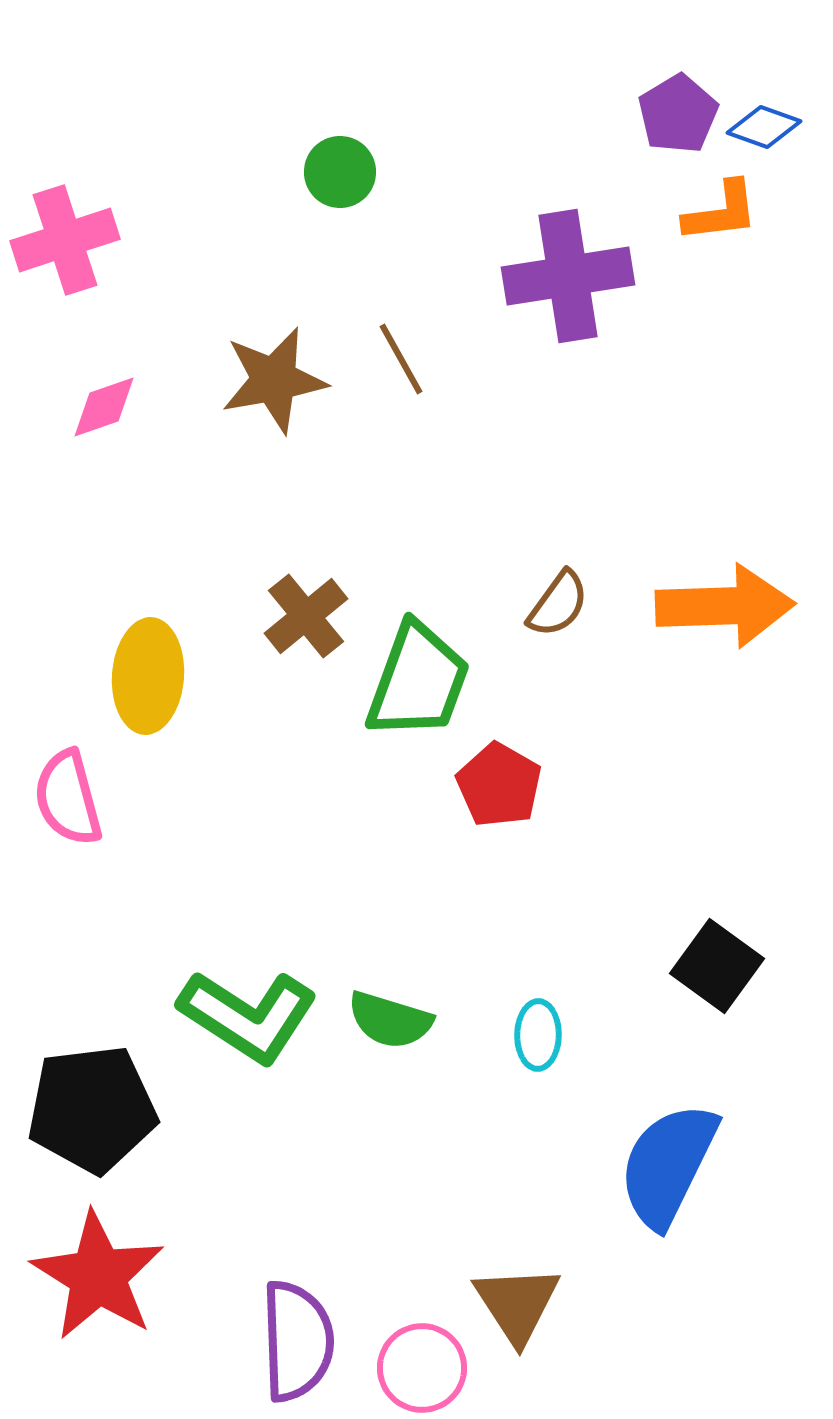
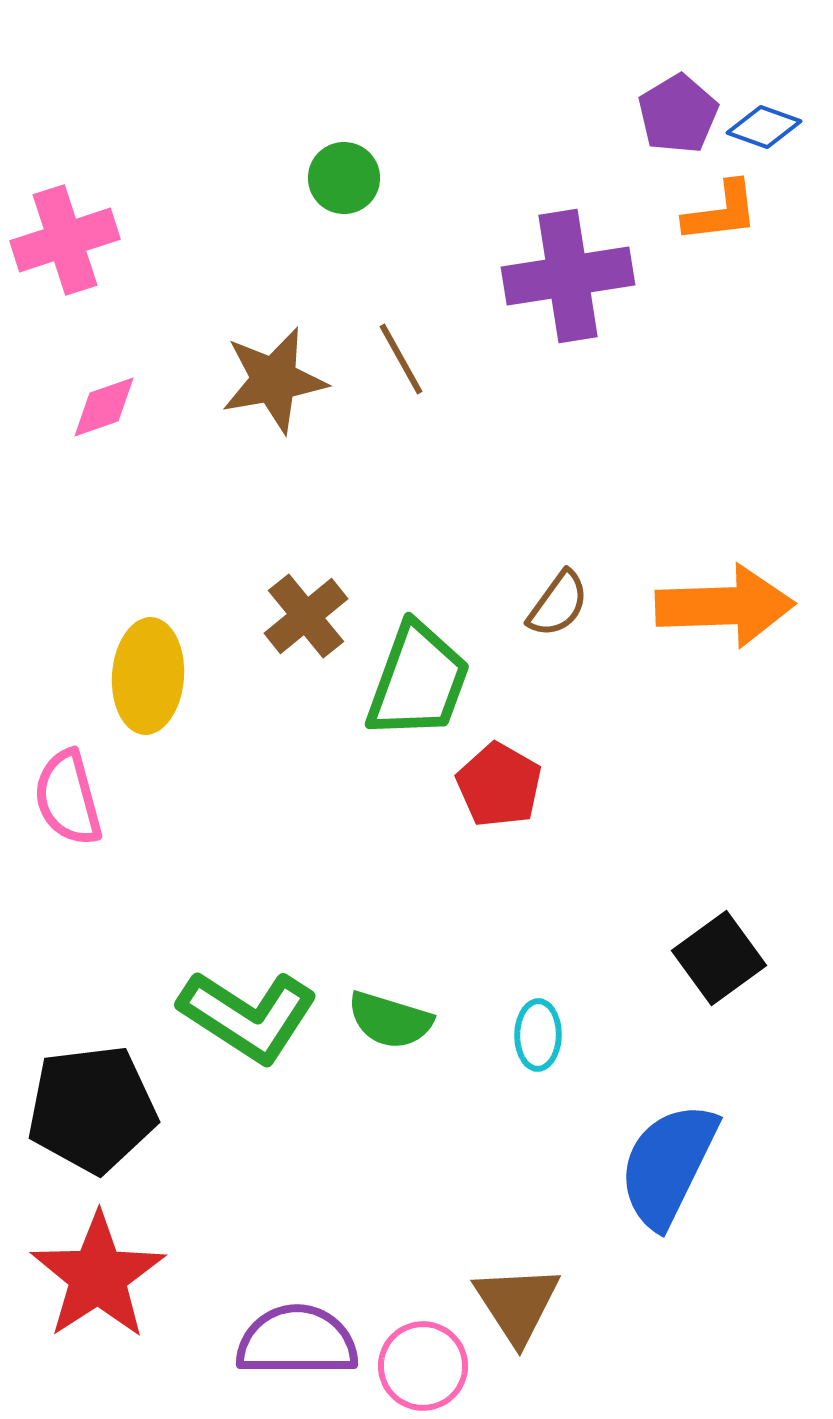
green circle: moved 4 px right, 6 px down
black square: moved 2 px right, 8 px up; rotated 18 degrees clockwise
red star: rotated 7 degrees clockwise
purple semicircle: rotated 88 degrees counterclockwise
pink circle: moved 1 px right, 2 px up
